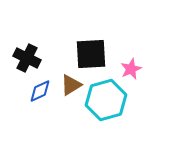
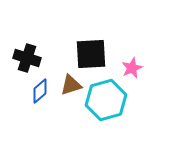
black cross: rotated 8 degrees counterclockwise
pink star: moved 1 px right, 1 px up
brown triangle: rotated 15 degrees clockwise
blue diamond: rotated 15 degrees counterclockwise
